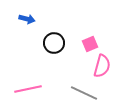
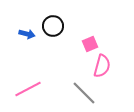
blue arrow: moved 15 px down
black circle: moved 1 px left, 17 px up
pink line: rotated 16 degrees counterclockwise
gray line: rotated 20 degrees clockwise
